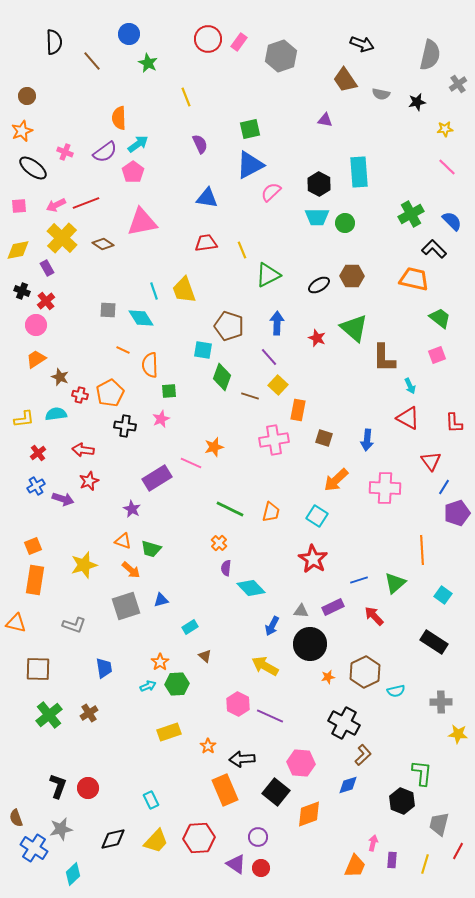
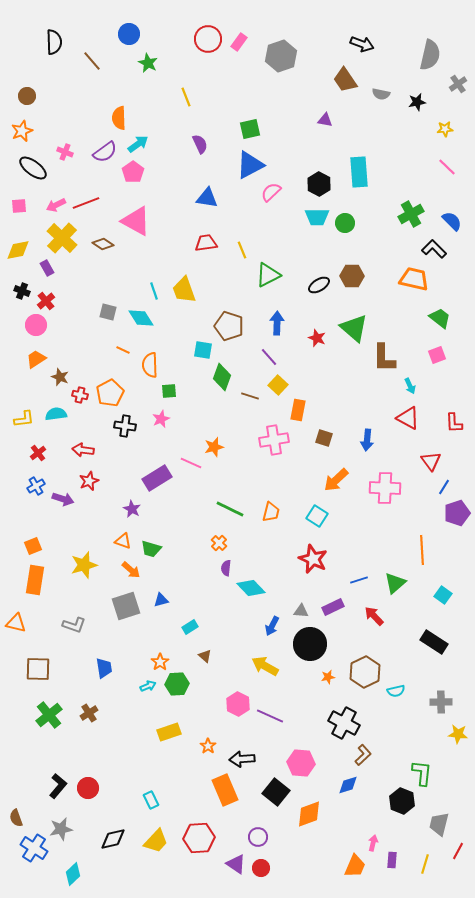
pink triangle at (142, 222): moved 6 px left, 1 px up; rotated 40 degrees clockwise
gray square at (108, 310): moved 2 px down; rotated 12 degrees clockwise
red star at (313, 559): rotated 8 degrees counterclockwise
black L-shape at (58, 786): rotated 20 degrees clockwise
